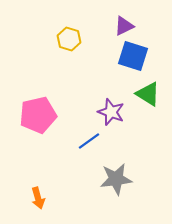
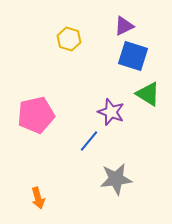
pink pentagon: moved 2 px left
blue line: rotated 15 degrees counterclockwise
